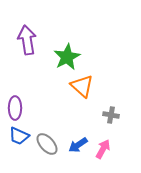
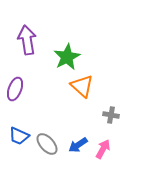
purple ellipse: moved 19 px up; rotated 20 degrees clockwise
